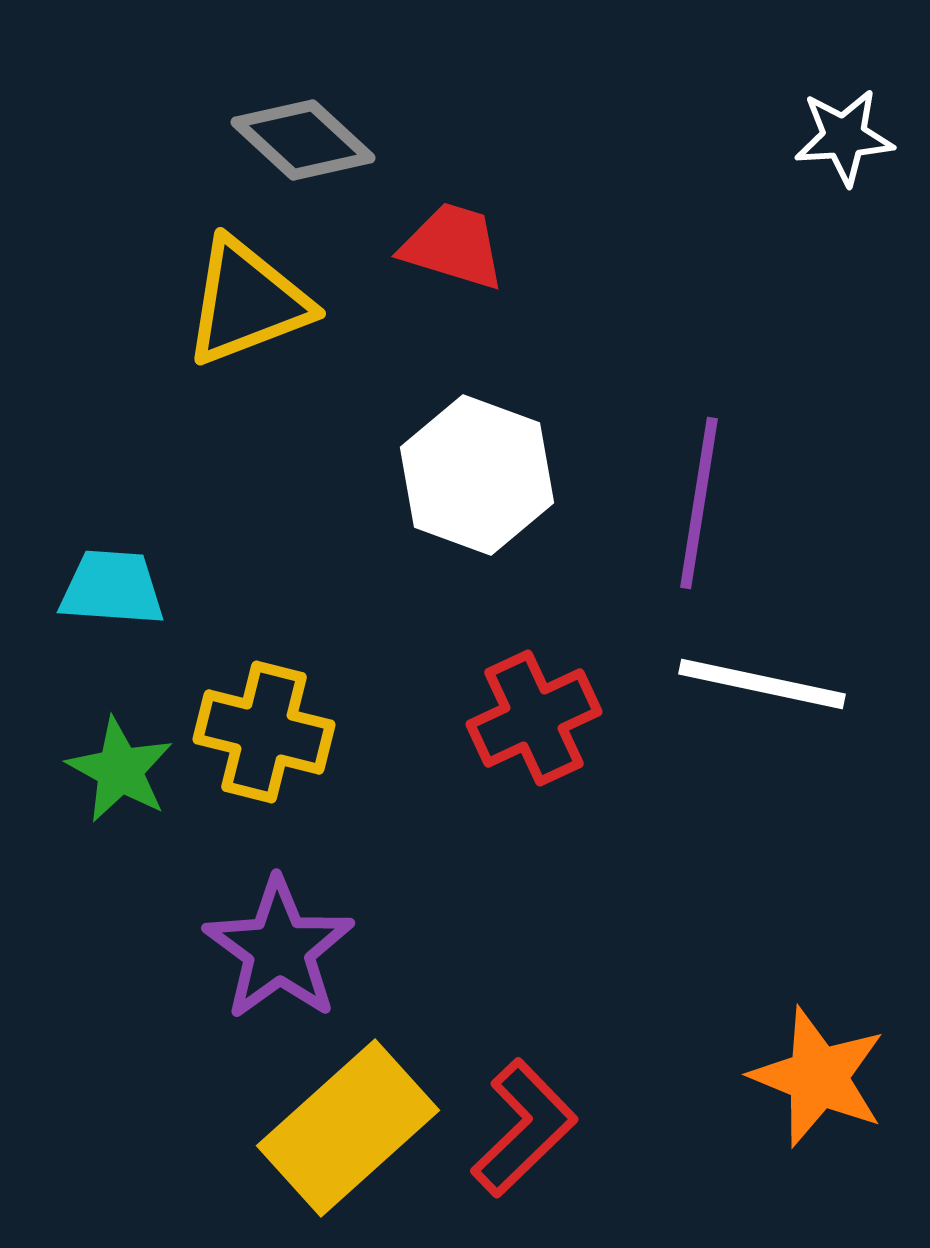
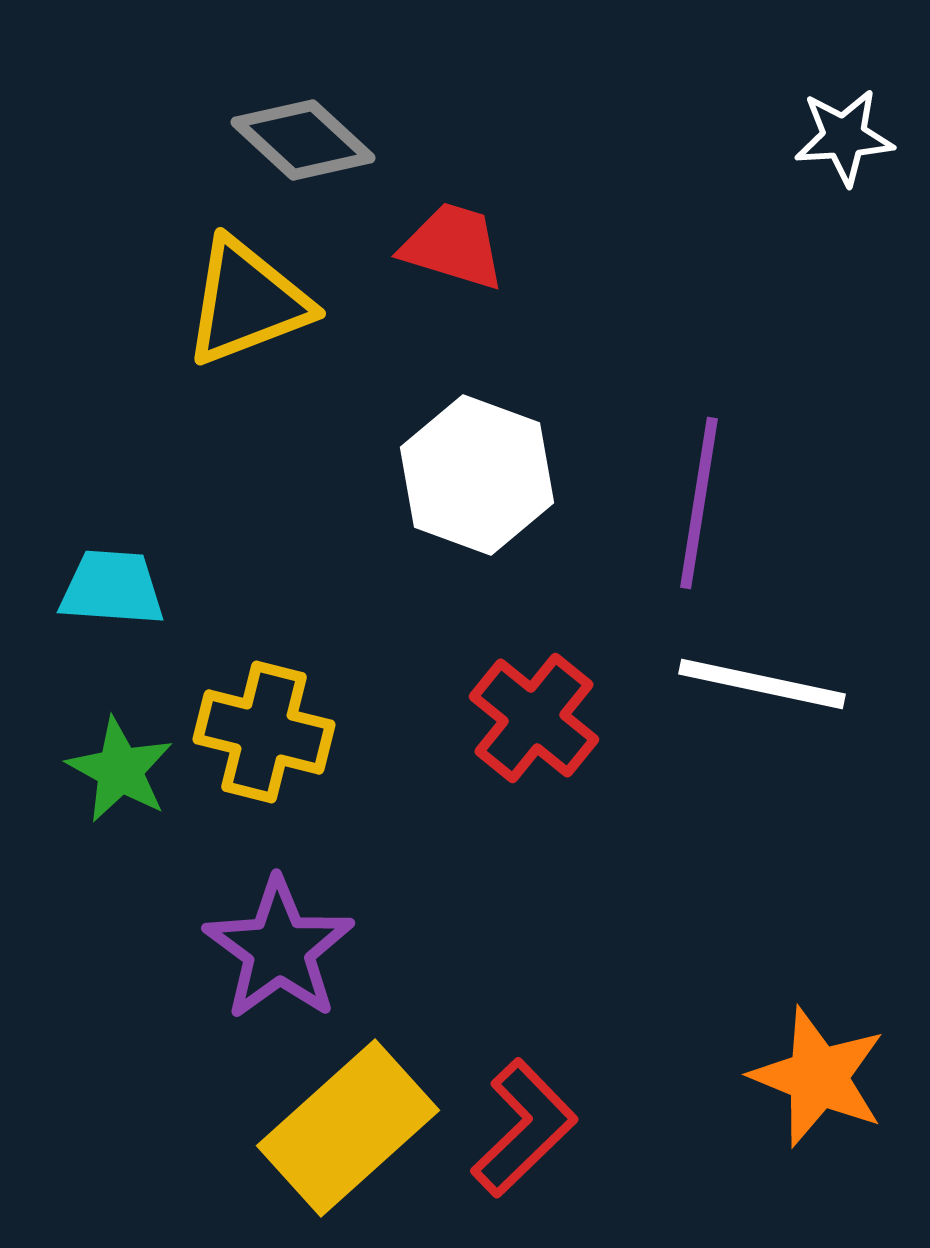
red cross: rotated 26 degrees counterclockwise
